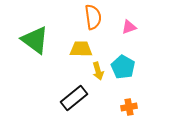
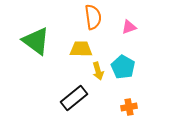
green triangle: moved 1 px right, 1 px down
